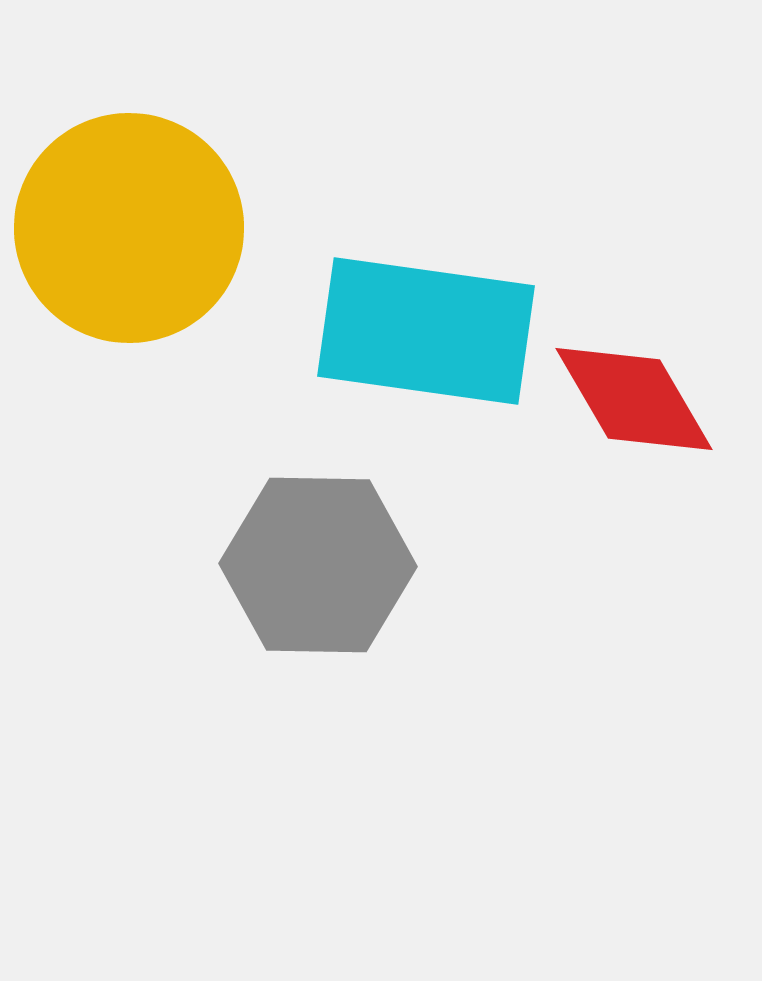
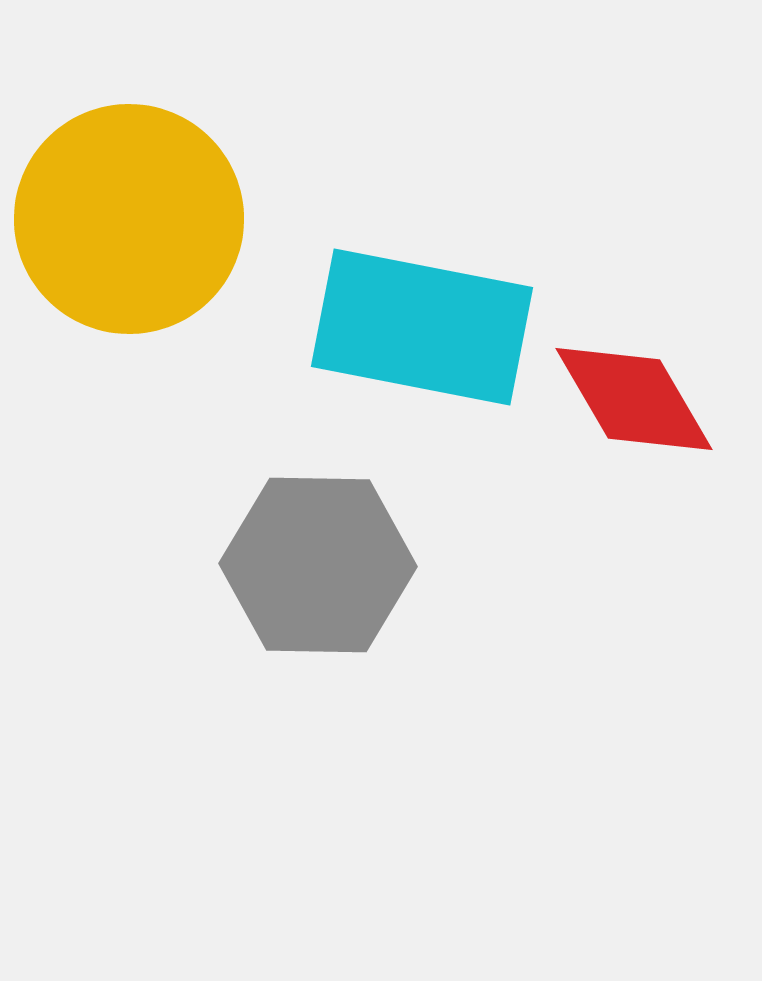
yellow circle: moved 9 px up
cyan rectangle: moved 4 px left, 4 px up; rotated 3 degrees clockwise
